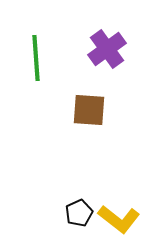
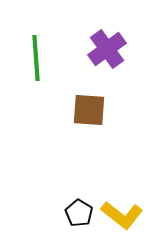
black pentagon: rotated 16 degrees counterclockwise
yellow L-shape: moved 3 px right, 4 px up
